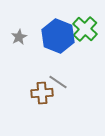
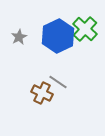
blue hexagon: rotated 12 degrees clockwise
brown cross: rotated 30 degrees clockwise
